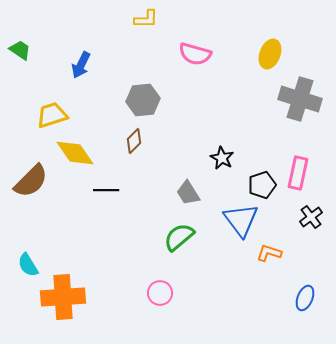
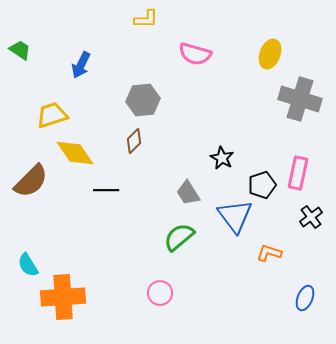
blue triangle: moved 6 px left, 4 px up
